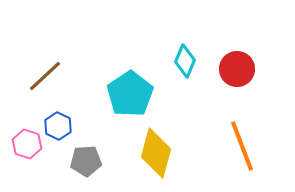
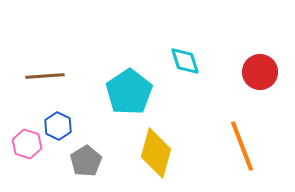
cyan diamond: rotated 40 degrees counterclockwise
red circle: moved 23 px right, 3 px down
brown line: rotated 39 degrees clockwise
cyan pentagon: moved 1 px left, 2 px up
gray pentagon: rotated 28 degrees counterclockwise
